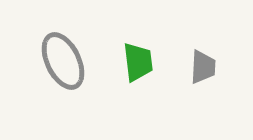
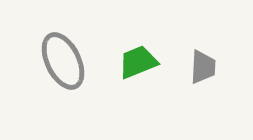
green trapezoid: rotated 105 degrees counterclockwise
